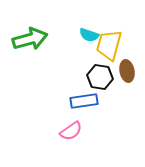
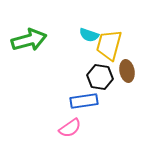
green arrow: moved 1 px left, 1 px down
pink semicircle: moved 1 px left, 3 px up
